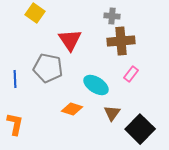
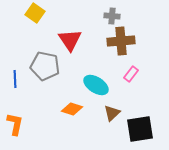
gray pentagon: moved 3 px left, 2 px up
brown triangle: rotated 12 degrees clockwise
black square: rotated 36 degrees clockwise
